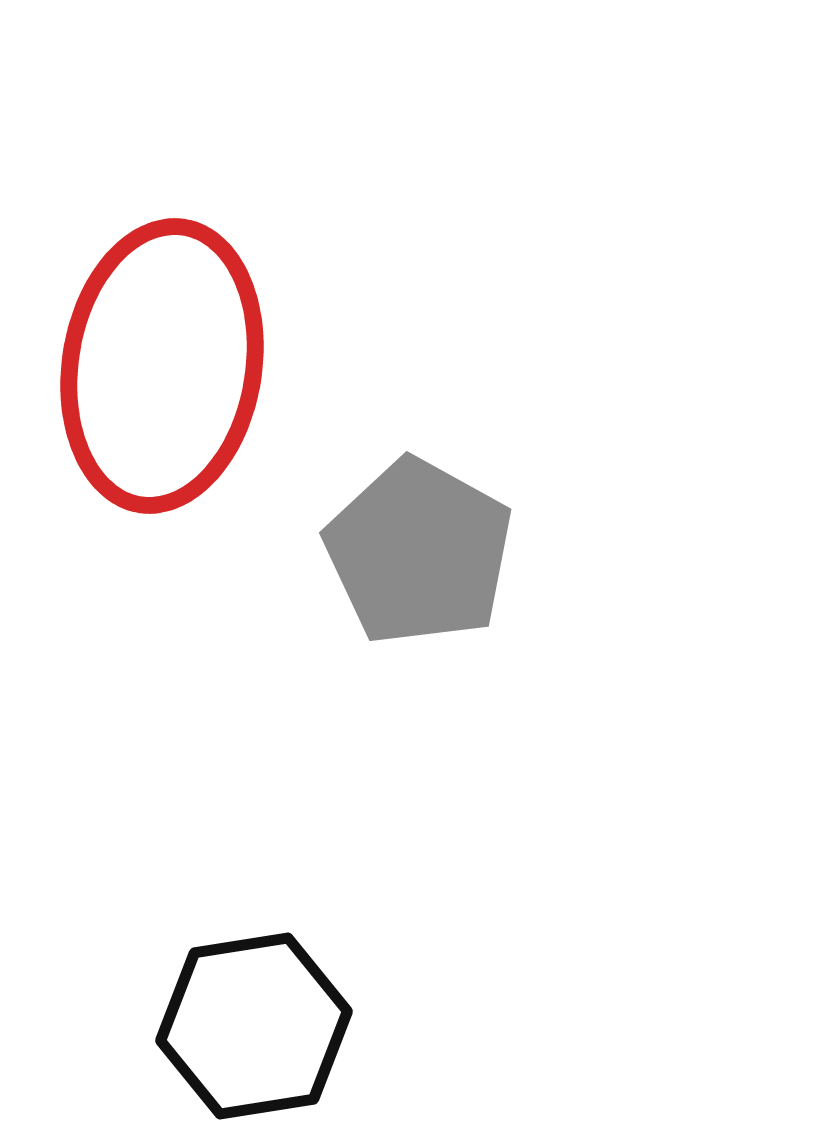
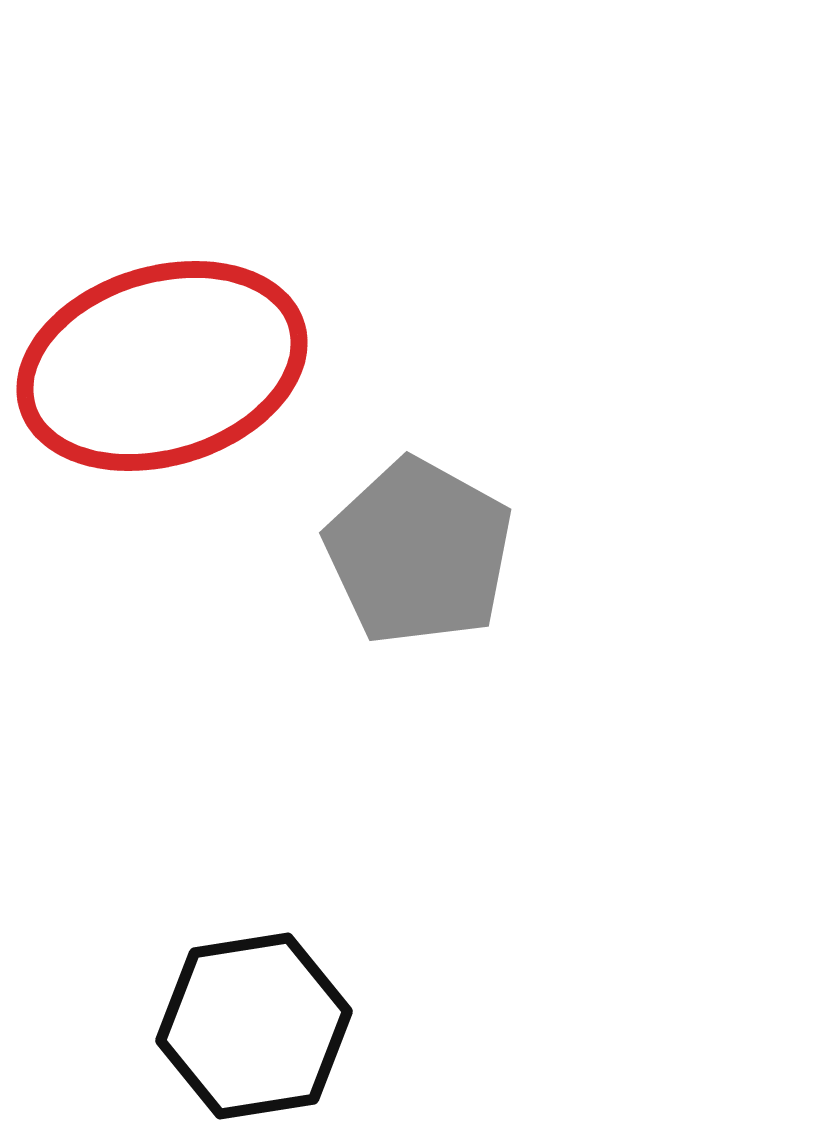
red ellipse: rotated 64 degrees clockwise
